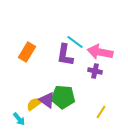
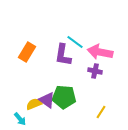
purple L-shape: moved 2 px left
green pentagon: moved 1 px right
yellow semicircle: rotated 14 degrees clockwise
cyan arrow: moved 1 px right
